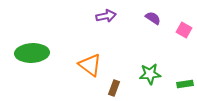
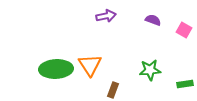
purple semicircle: moved 2 px down; rotated 14 degrees counterclockwise
green ellipse: moved 24 px right, 16 px down
orange triangle: rotated 20 degrees clockwise
green star: moved 4 px up
brown rectangle: moved 1 px left, 2 px down
